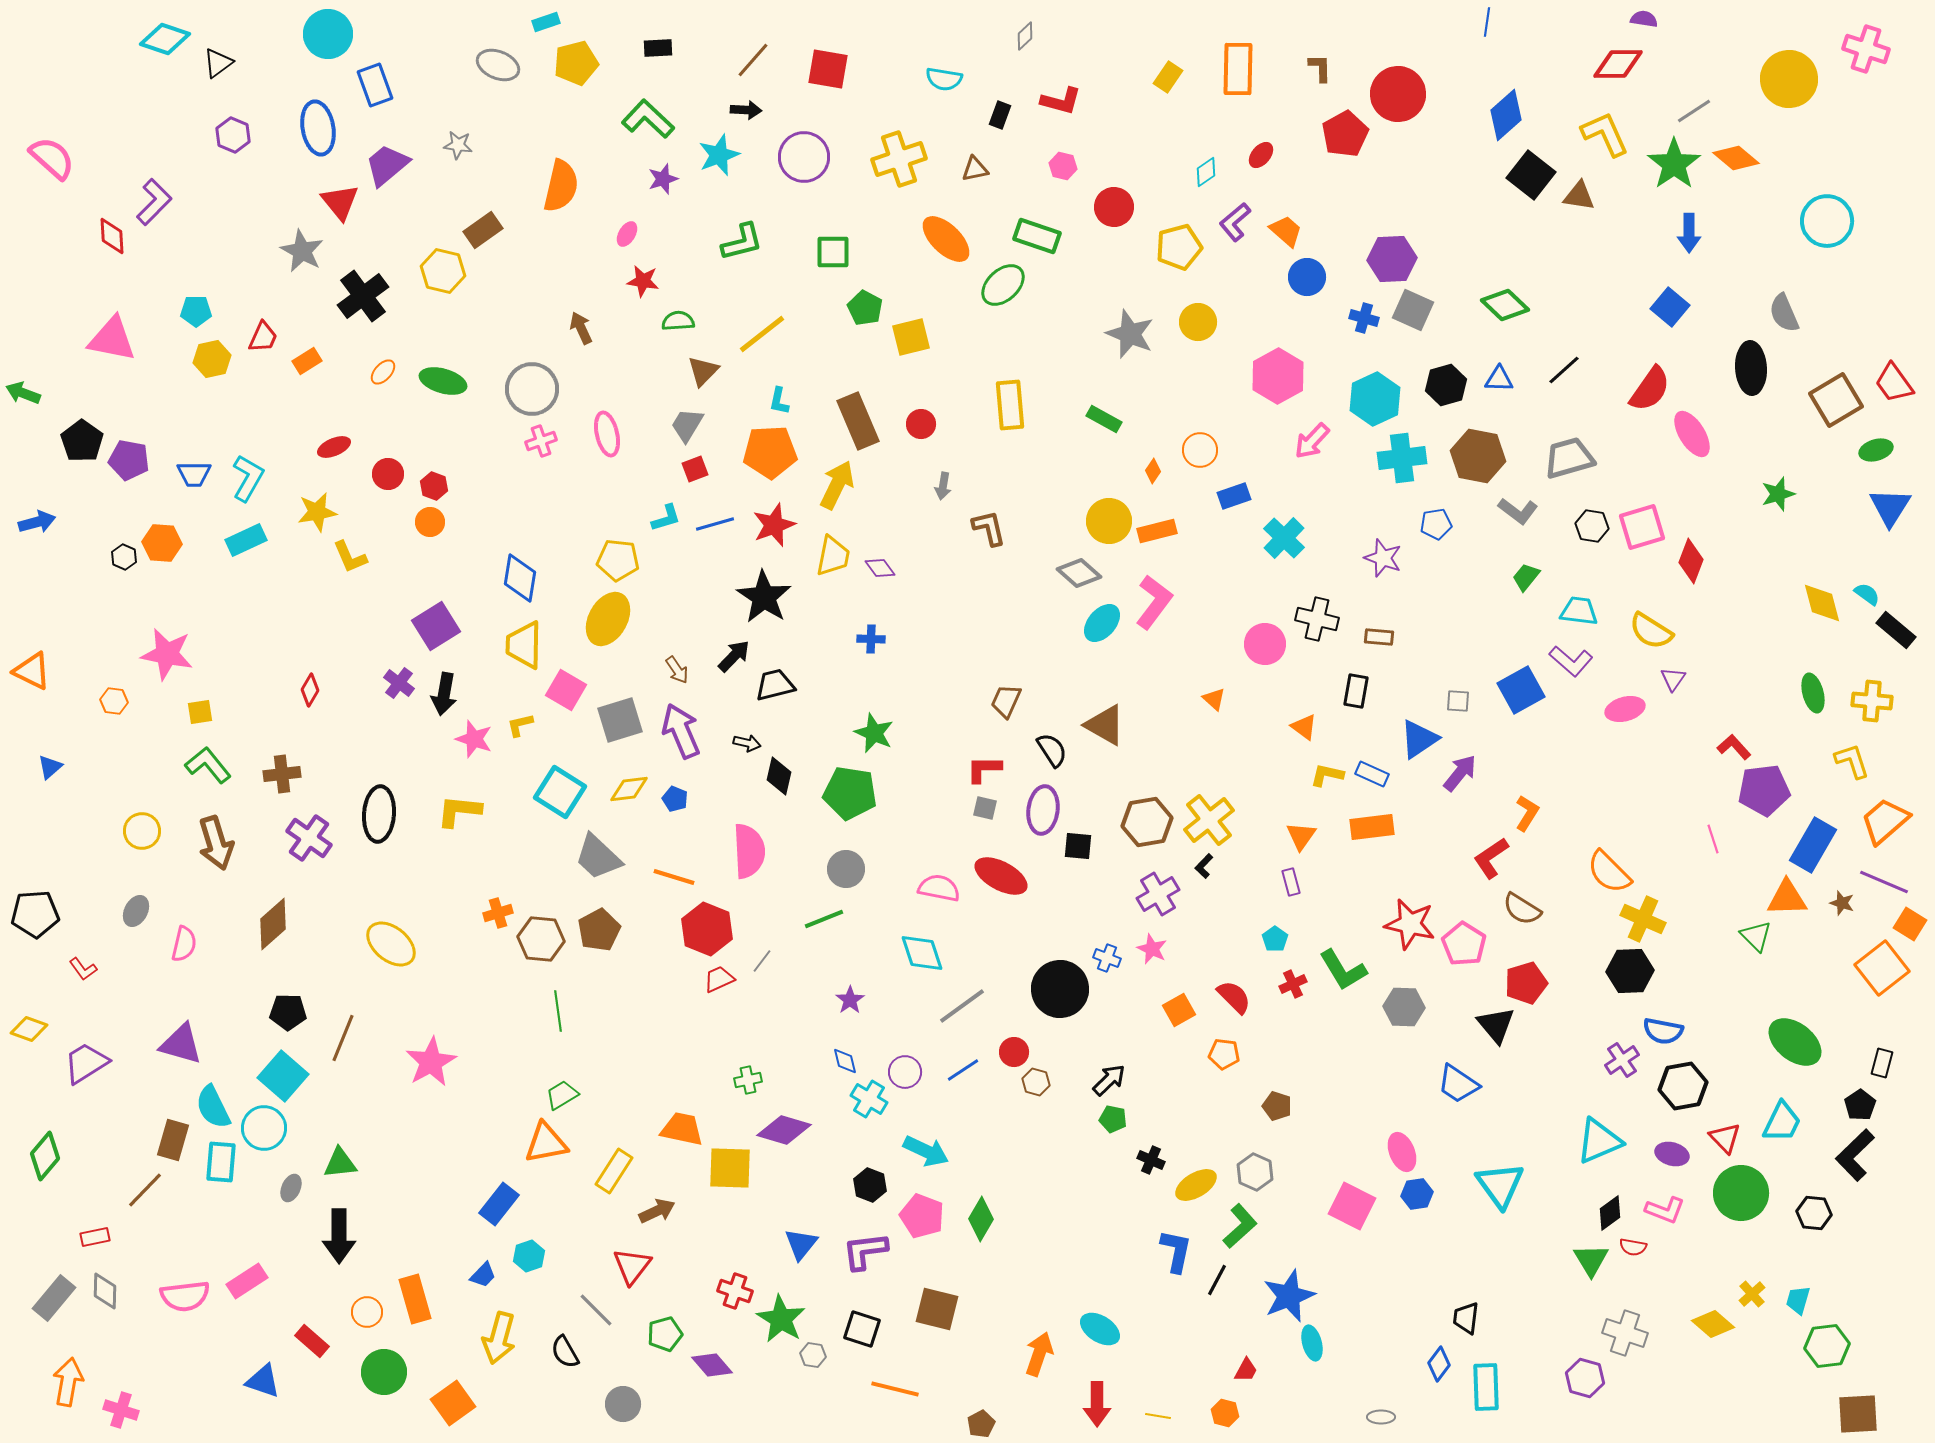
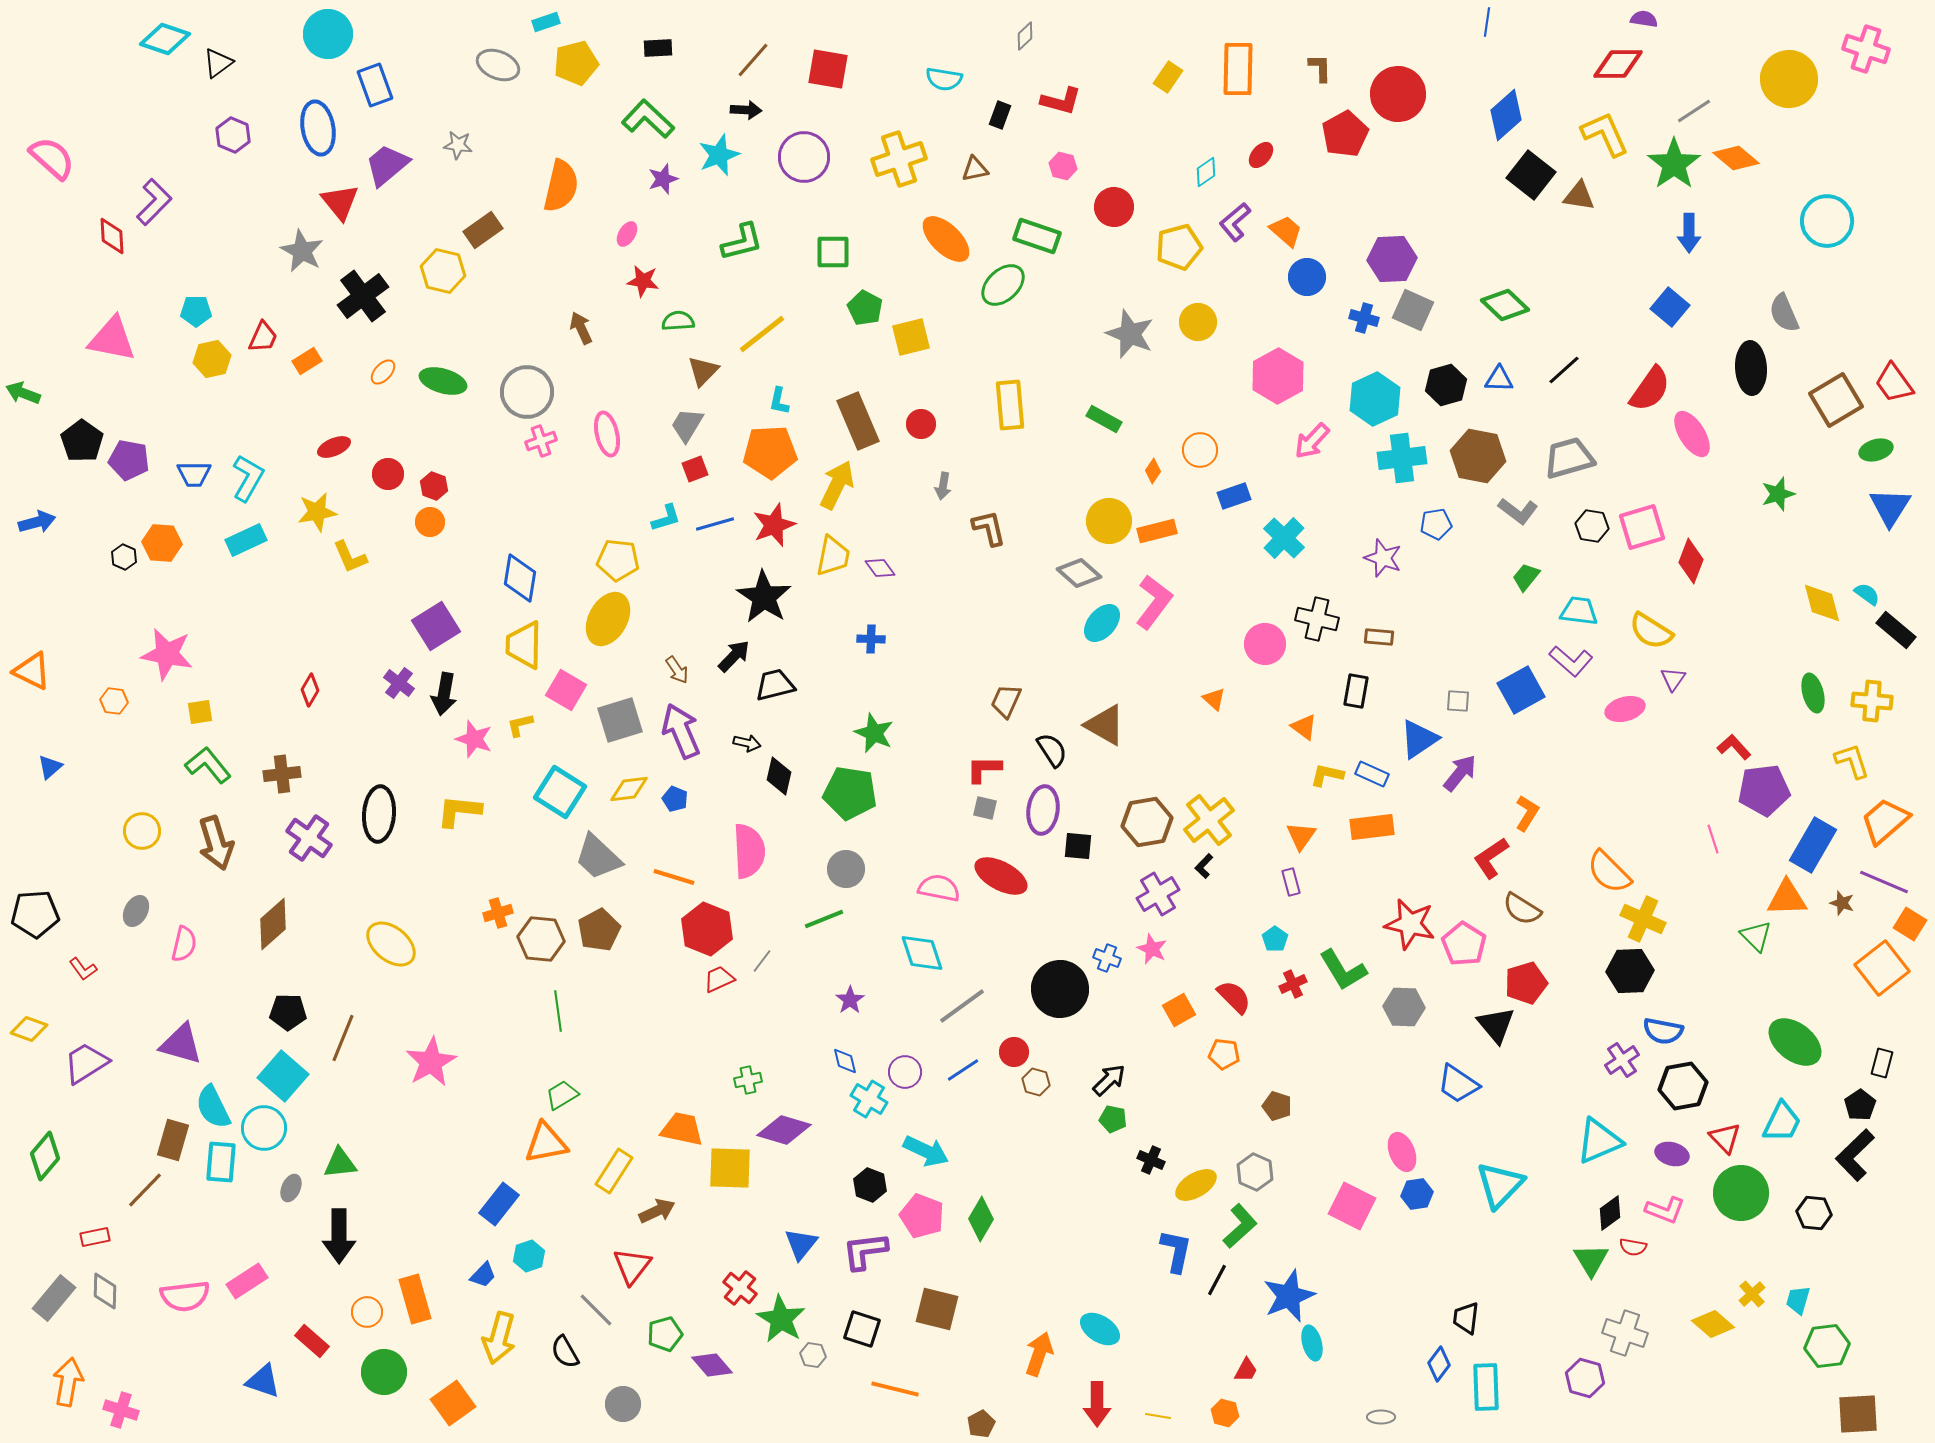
gray circle at (532, 389): moved 5 px left, 3 px down
cyan triangle at (1500, 1185): rotated 20 degrees clockwise
red cross at (735, 1291): moved 5 px right, 3 px up; rotated 20 degrees clockwise
